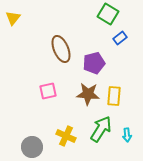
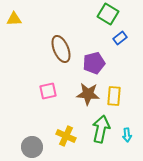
yellow triangle: moved 1 px right, 1 px down; rotated 49 degrees clockwise
green arrow: rotated 20 degrees counterclockwise
